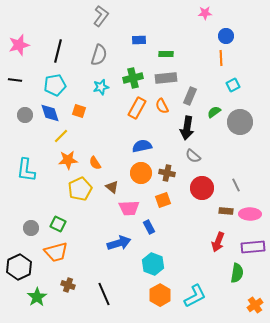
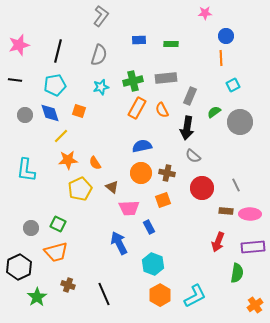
green rectangle at (166, 54): moved 5 px right, 10 px up
green cross at (133, 78): moved 3 px down
orange semicircle at (162, 106): moved 4 px down
blue arrow at (119, 243): rotated 100 degrees counterclockwise
